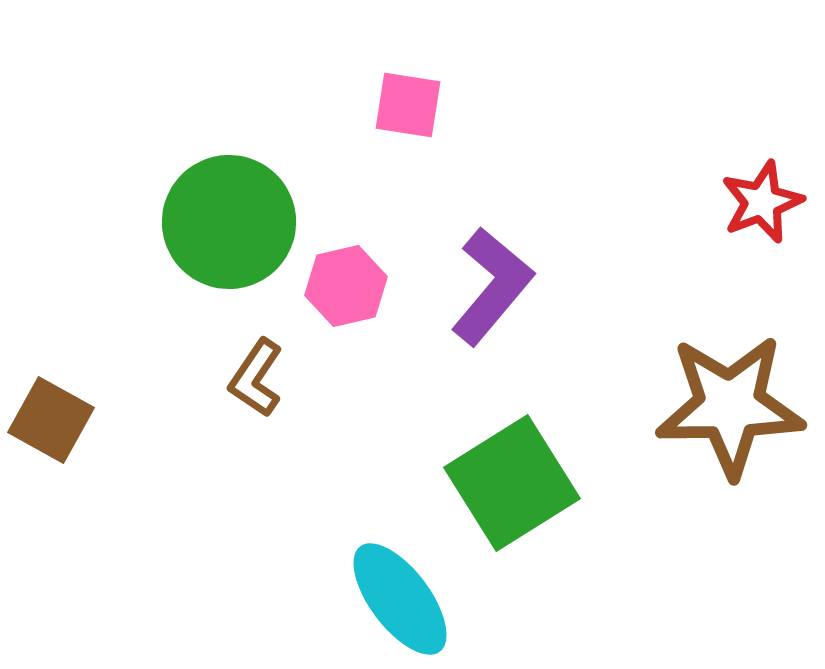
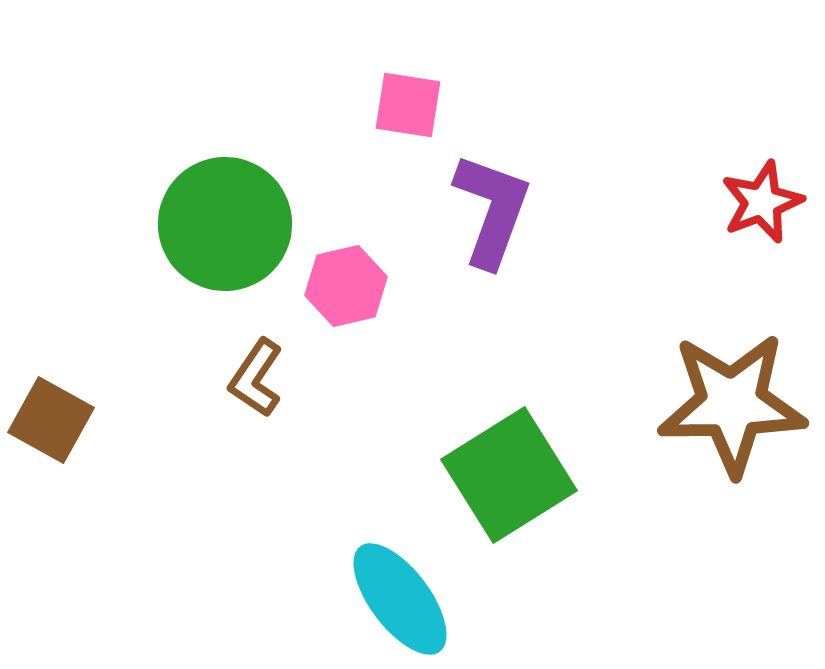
green circle: moved 4 px left, 2 px down
purple L-shape: moved 76 px up; rotated 20 degrees counterclockwise
brown star: moved 2 px right, 2 px up
green square: moved 3 px left, 8 px up
